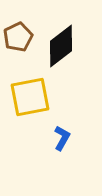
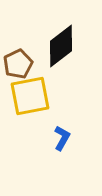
brown pentagon: moved 27 px down
yellow square: moved 1 px up
